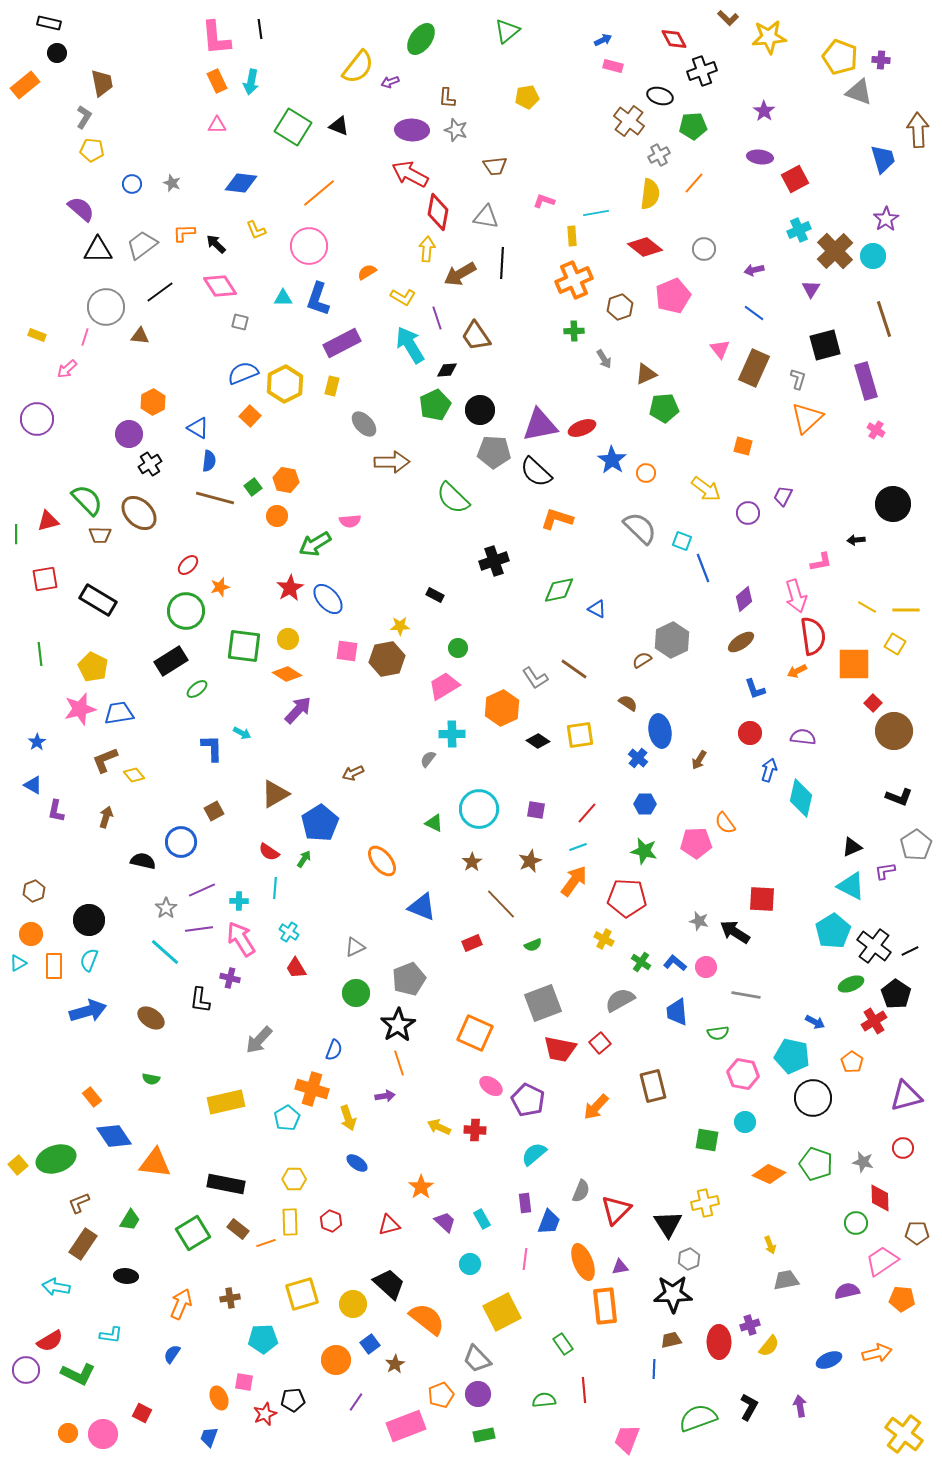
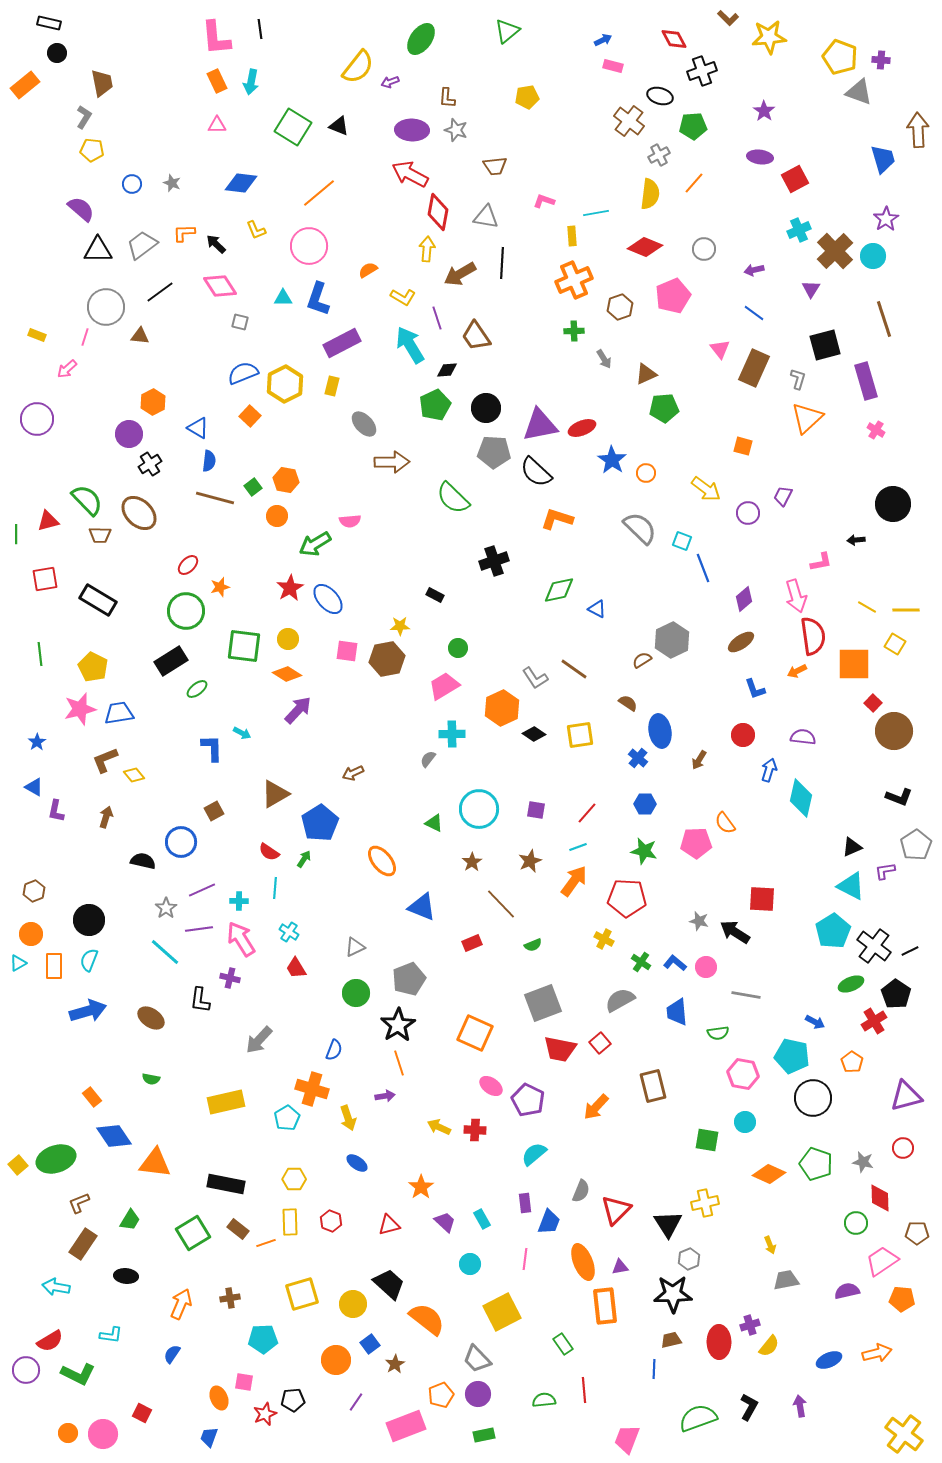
red diamond at (645, 247): rotated 16 degrees counterclockwise
orange semicircle at (367, 272): moved 1 px right, 2 px up
black circle at (480, 410): moved 6 px right, 2 px up
red circle at (750, 733): moved 7 px left, 2 px down
black diamond at (538, 741): moved 4 px left, 7 px up
blue triangle at (33, 785): moved 1 px right, 2 px down
